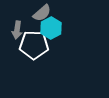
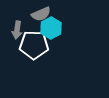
gray semicircle: moved 1 px left, 1 px down; rotated 18 degrees clockwise
